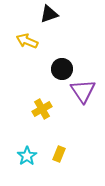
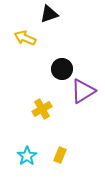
yellow arrow: moved 2 px left, 3 px up
purple triangle: rotated 32 degrees clockwise
yellow rectangle: moved 1 px right, 1 px down
